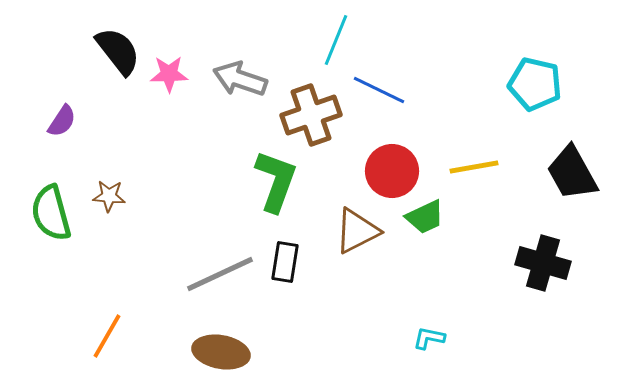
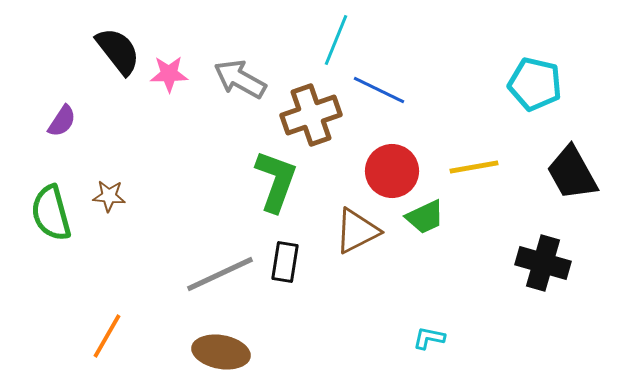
gray arrow: rotated 10 degrees clockwise
